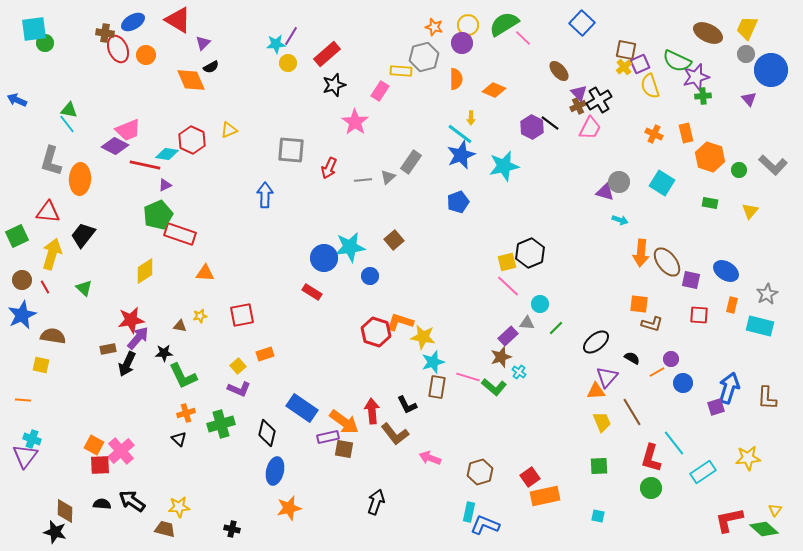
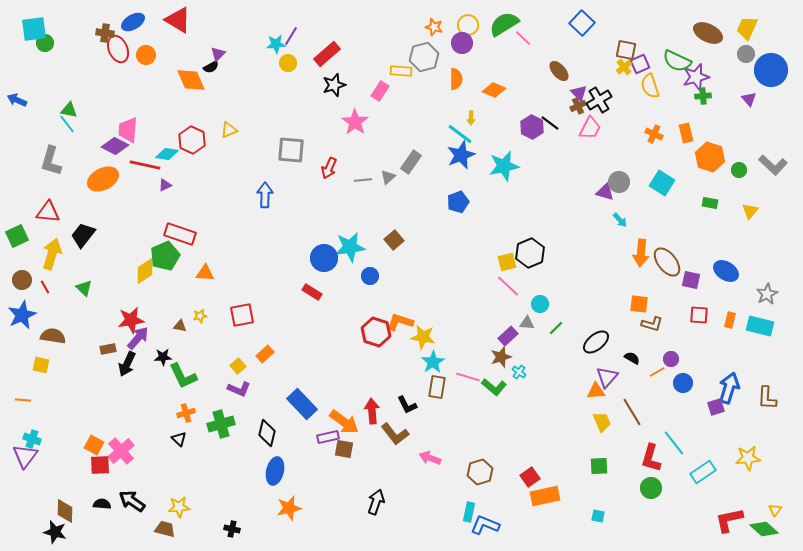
purple triangle at (203, 43): moved 15 px right, 11 px down
pink trapezoid at (128, 130): rotated 116 degrees clockwise
orange ellipse at (80, 179): moved 23 px right; rotated 60 degrees clockwise
green pentagon at (158, 215): moved 7 px right, 41 px down
cyan arrow at (620, 220): rotated 28 degrees clockwise
orange rectangle at (732, 305): moved 2 px left, 15 px down
black star at (164, 353): moved 1 px left, 4 px down
orange rectangle at (265, 354): rotated 24 degrees counterclockwise
cyan star at (433, 362): rotated 15 degrees counterclockwise
blue rectangle at (302, 408): moved 4 px up; rotated 12 degrees clockwise
